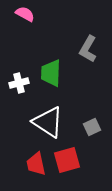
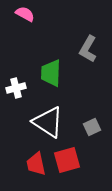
white cross: moved 3 px left, 5 px down
